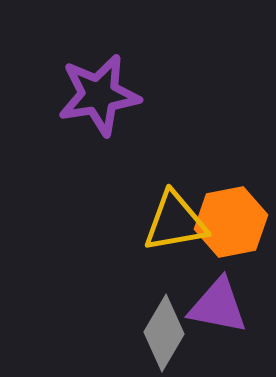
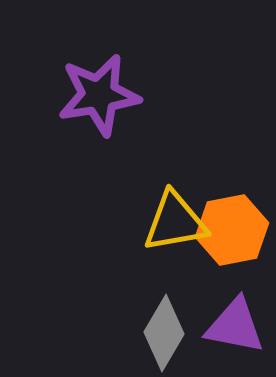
orange hexagon: moved 1 px right, 8 px down
purple triangle: moved 17 px right, 20 px down
